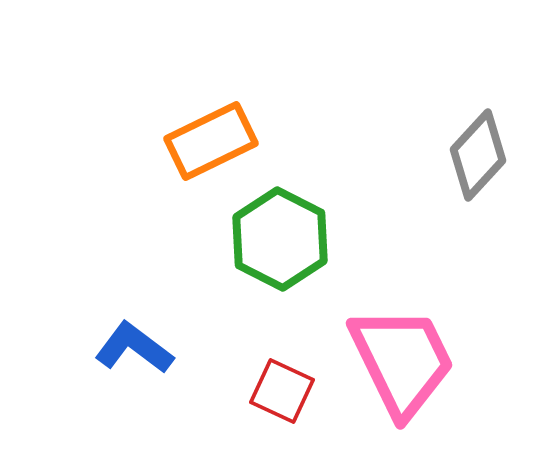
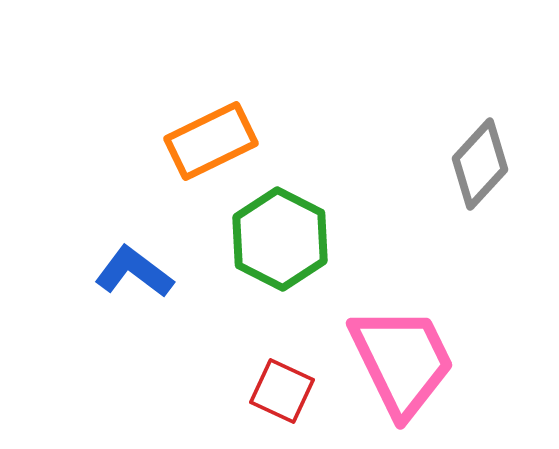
gray diamond: moved 2 px right, 9 px down
blue L-shape: moved 76 px up
